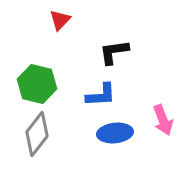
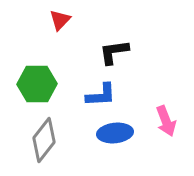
green hexagon: rotated 15 degrees counterclockwise
pink arrow: moved 3 px right, 1 px down
gray diamond: moved 7 px right, 6 px down
